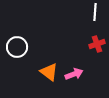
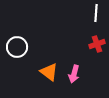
white line: moved 1 px right, 1 px down
pink arrow: rotated 126 degrees clockwise
